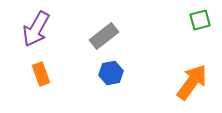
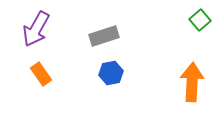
green square: rotated 25 degrees counterclockwise
gray rectangle: rotated 20 degrees clockwise
orange rectangle: rotated 15 degrees counterclockwise
orange arrow: rotated 33 degrees counterclockwise
